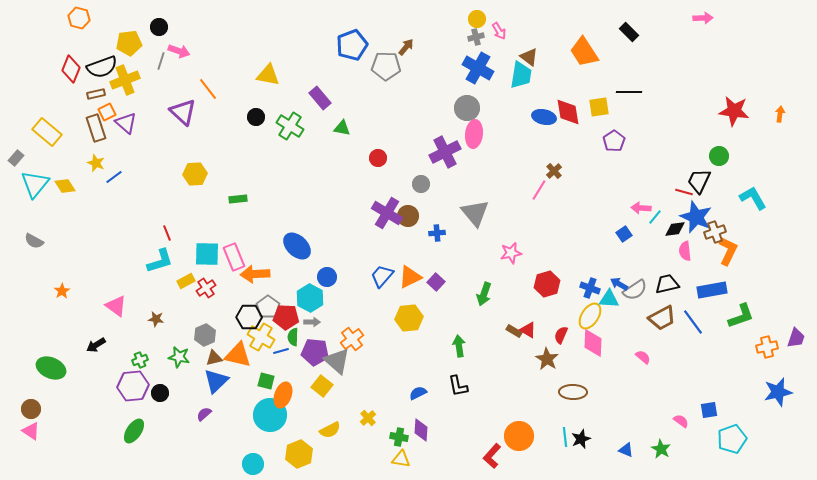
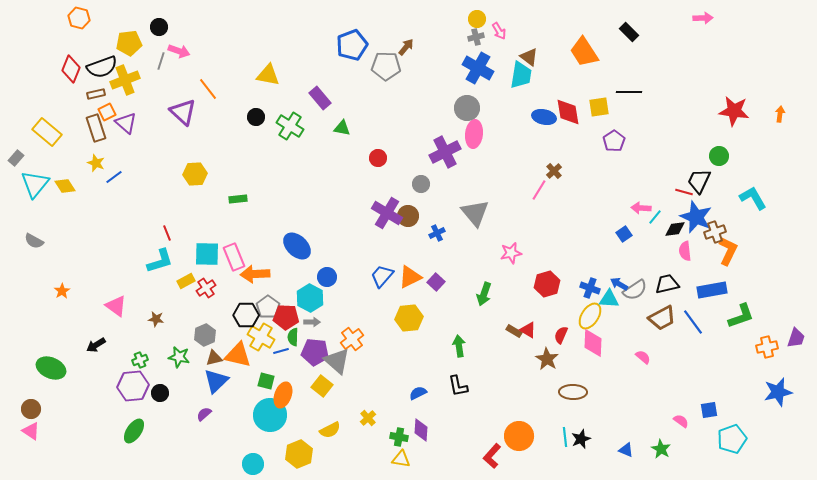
blue cross at (437, 233): rotated 21 degrees counterclockwise
black hexagon at (249, 317): moved 3 px left, 2 px up
